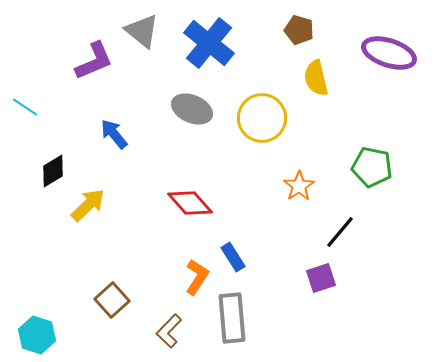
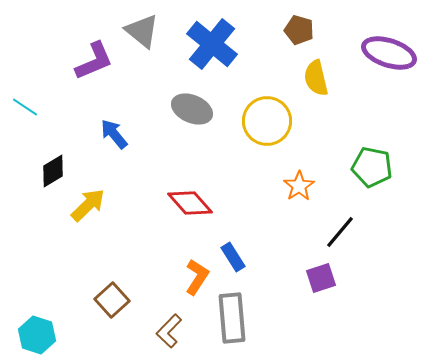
blue cross: moved 3 px right, 1 px down
yellow circle: moved 5 px right, 3 px down
